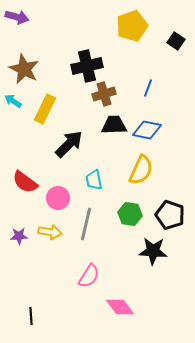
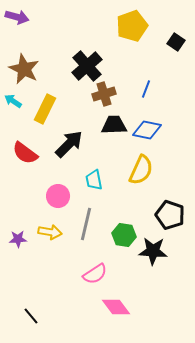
black square: moved 1 px down
black cross: rotated 28 degrees counterclockwise
blue line: moved 2 px left, 1 px down
red semicircle: moved 29 px up
pink circle: moved 2 px up
green hexagon: moved 6 px left, 21 px down
purple star: moved 1 px left, 3 px down
pink semicircle: moved 6 px right, 2 px up; rotated 25 degrees clockwise
pink diamond: moved 4 px left
black line: rotated 36 degrees counterclockwise
